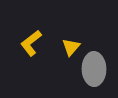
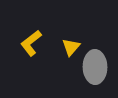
gray ellipse: moved 1 px right, 2 px up
